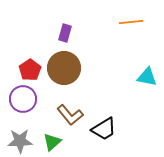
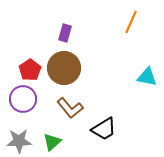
orange line: rotated 60 degrees counterclockwise
brown L-shape: moved 7 px up
gray star: moved 1 px left
